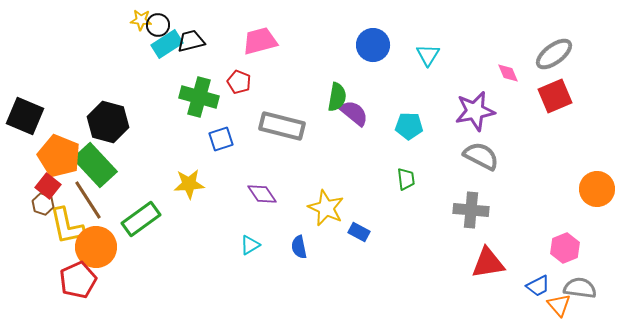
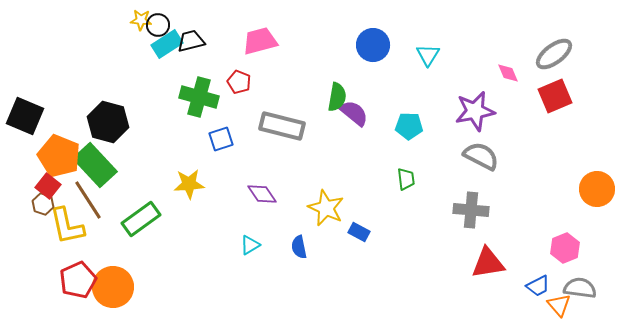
orange circle at (96, 247): moved 17 px right, 40 px down
